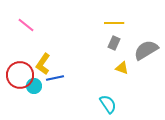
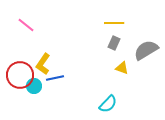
cyan semicircle: rotated 78 degrees clockwise
